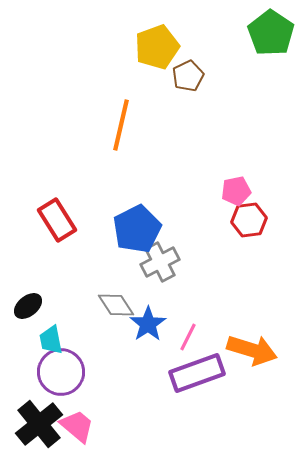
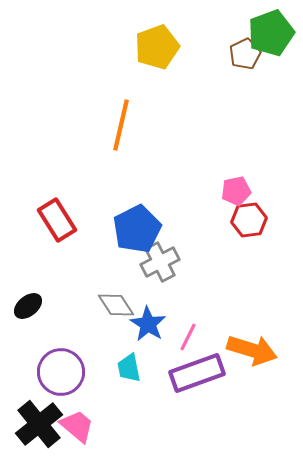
green pentagon: rotated 18 degrees clockwise
brown pentagon: moved 57 px right, 22 px up
blue star: rotated 6 degrees counterclockwise
cyan trapezoid: moved 78 px right, 28 px down
